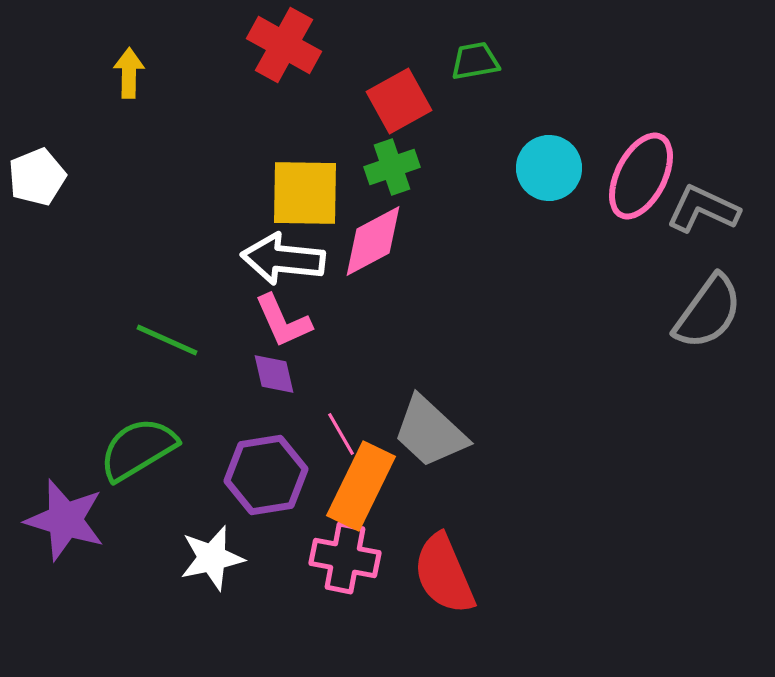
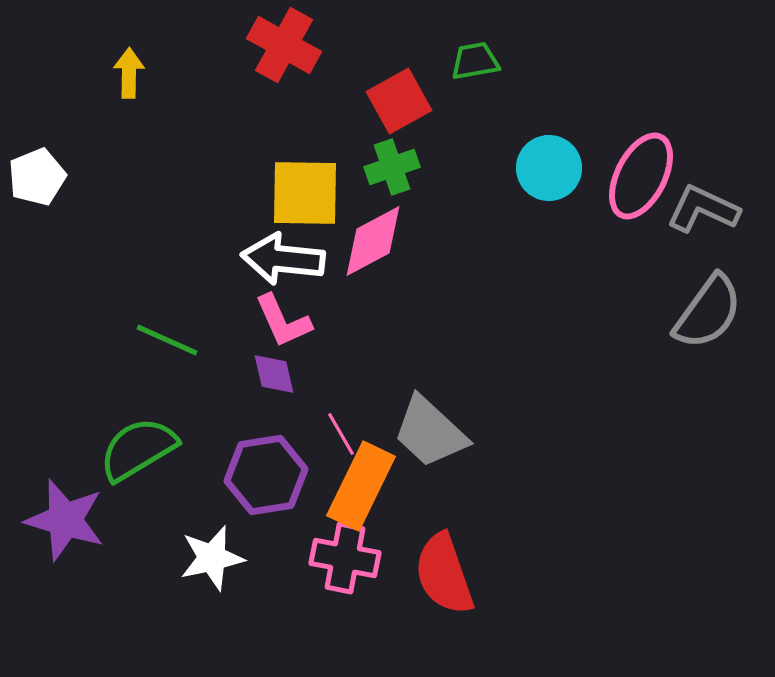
red semicircle: rotated 4 degrees clockwise
